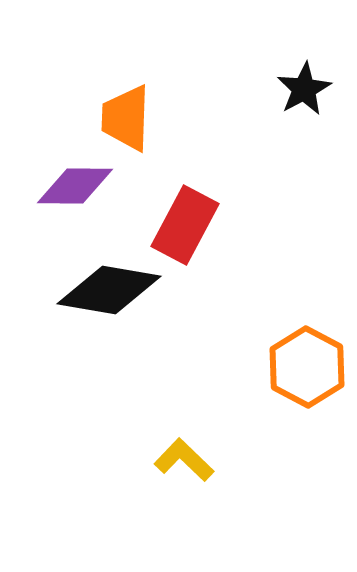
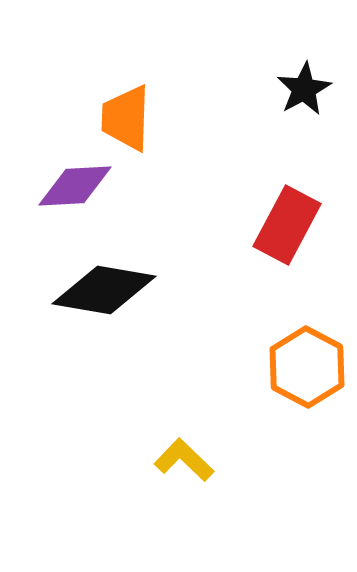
purple diamond: rotated 4 degrees counterclockwise
red rectangle: moved 102 px right
black diamond: moved 5 px left
